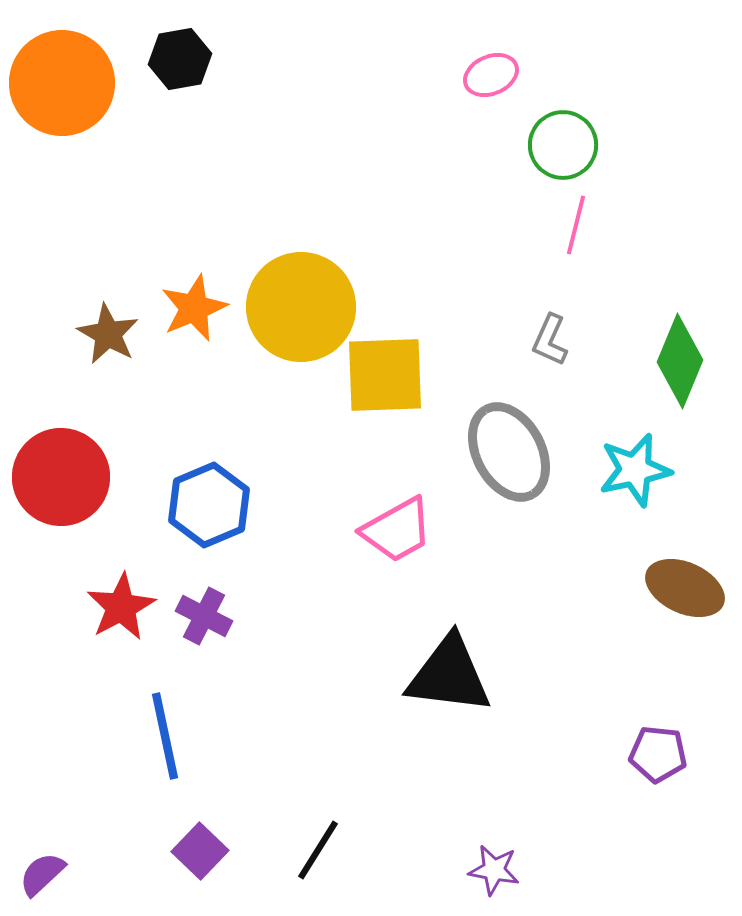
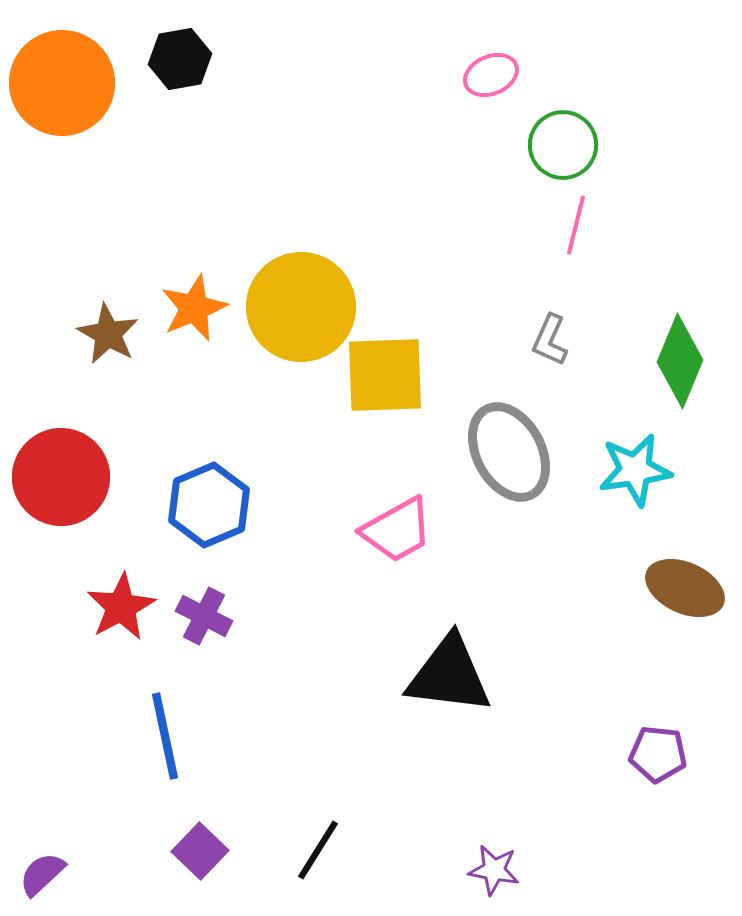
cyan star: rotated 4 degrees clockwise
